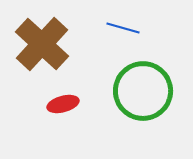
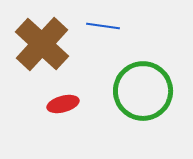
blue line: moved 20 px left, 2 px up; rotated 8 degrees counterclockwise
